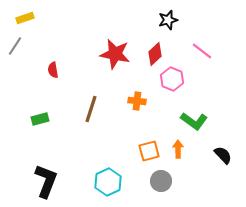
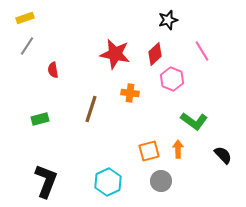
gray line: moved 12 px right
pink line: rotated 20 degrees clockwise
orange cross: moved 7 px left, 8 px up
